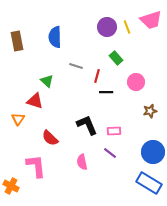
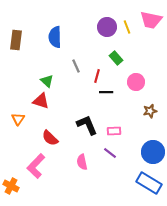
pink trapezoid: rotated 30 degrees clockwise
brown rectangle: moved 1 px left, 1 px up; rotated 18 degrees clockwise
gray line: rotated 48 degrees clockwise
red triangle: moved 6 px right
pink L-shape: rotated 130 degrees counterclockwise
